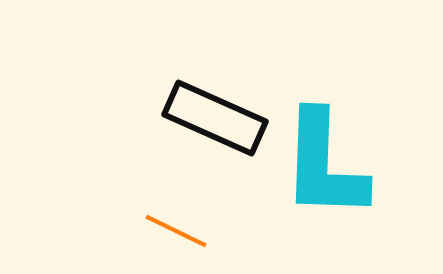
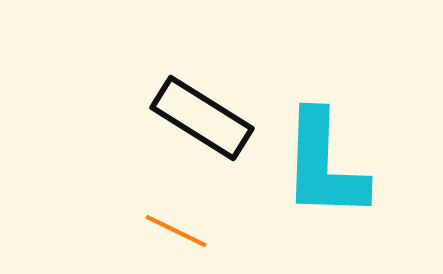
black rectangle: moved 13 px left; rotated 8 degrees clockwise
